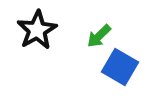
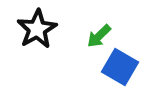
black star: moved 1 px up
